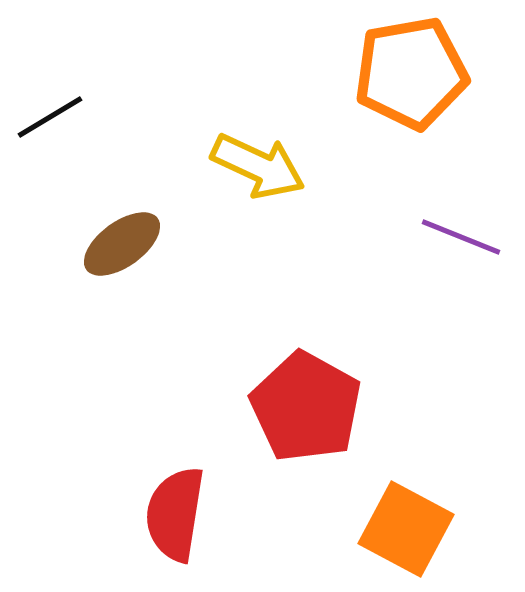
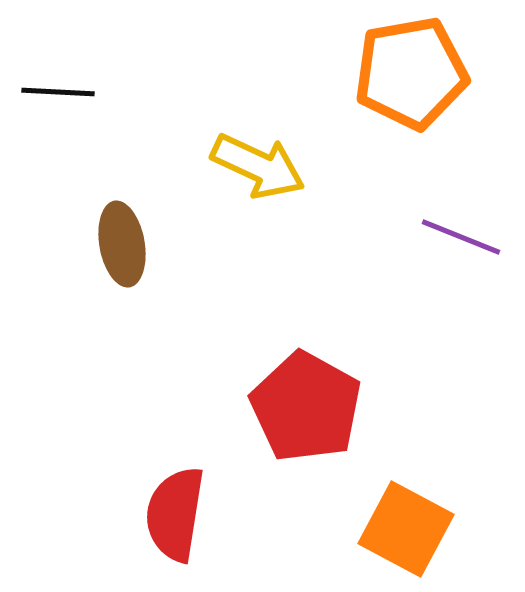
black line: moved 8 px right, 25 px up; rotated 34 degrees clockwise
brown ellipse: rotated 64 degrees counterclockwise
